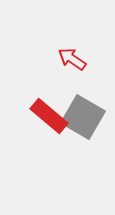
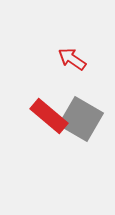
gray square: moved 2 px left, 2 px down
